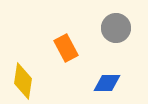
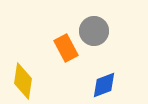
gray circle: moved 22 px left, 3 px down
blue diamond: moved 3 px left, 2 px down; rotated 20 degrees counterclockwise
